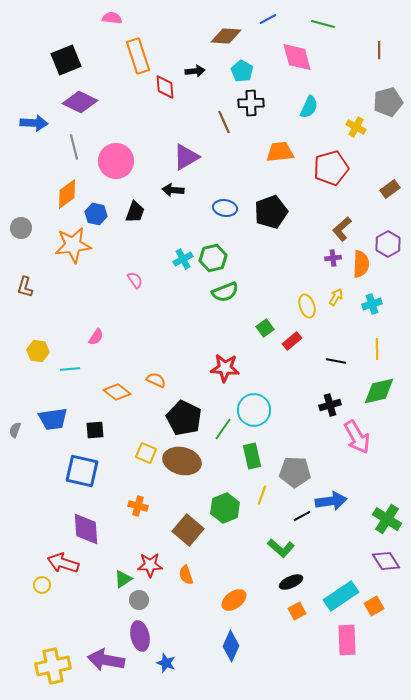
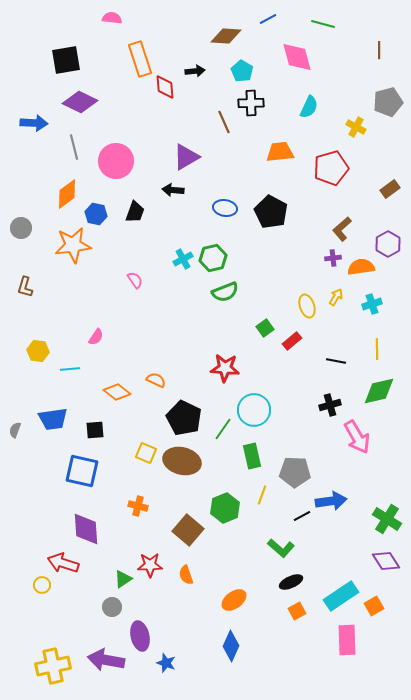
orange rectangle at (138, 56): moved 2 px right, 3 px down
black square at (66, 60): rotated 12 degrees clockwise
black pentagon at (271, 212): rotated 24 degrees counterclockwise
orange semicircle at (361, 264): moved 3 px down; rotated 100 degrees counterclockwise
gray circle at (139, 600): moved 27 px left, 7 px down
